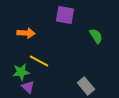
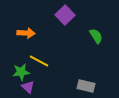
purple square: rotated 36 degrees clockwise
gray rectangle: rotated 36 degrees counterclockwise
